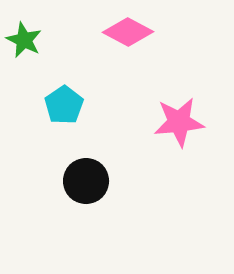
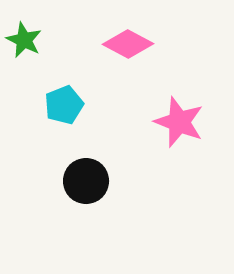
pink diamond: moved 12 px down
cyan pentagon: rotated 12 degrees clockwise
pink star: rotated 27 degrees clockwise
